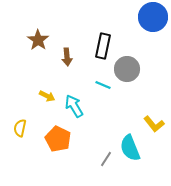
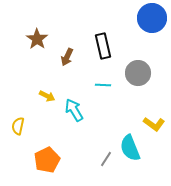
blue circle: moved 1 px left, 1 px down
brown star: moved 1 px left, 1 px up
black rectangle: rotated 25 degrees counterclockwise
brown arrow: rotated 30 degrees clockwise
gray circle: moved 11 px right, 4 px down
cyan line: rotated 21 degrees counterclockwise
cyan arrow: moved 4 px down
yellow L-shape: rotated 15 degrees counterclockwise
yellow semicircle: moved 2 px left, 2 px up
orange pentagon: moved 11 px left, 21 px down; rotated 20 degrees clockwise
